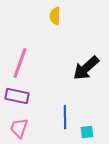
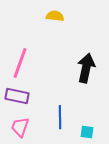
yellow semicircle: rotated 96 degrees clockwise
black arrow: rotated 144 degrees clockwise
blue line: moved 5 px left
pink trapezoid: moved 1 px right, 1 px up
cyan square: rotated 16 degrees clockwise
